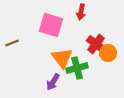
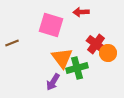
red arrow: rotated 77 degrees clockwise
